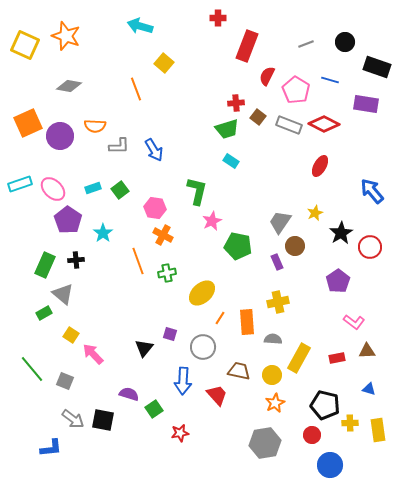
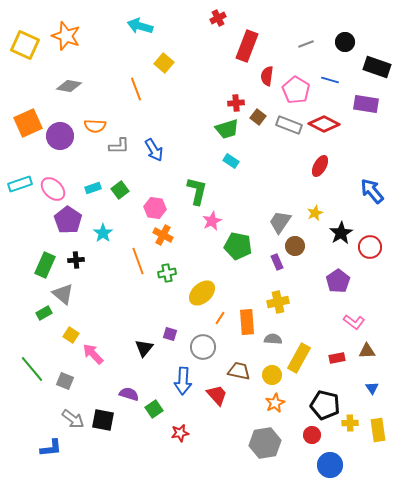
red cross at (218, 18): rotated 28 degrees counterclockwise
red semicircle at (267, 76): rotated 18 degrees counterclockwise
blue triangle at (369, 389): moved 3 px right, 1 px up; rotated 40 degrees clockwise
